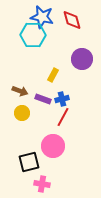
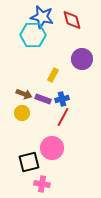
brown arrow: moved 4 px right, 3 px down
pink circle: moved 1 px left, 2 px down
